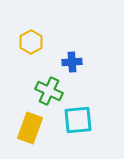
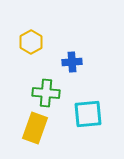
green cross: moved 3 px left, 2 px down; rotated 20 degrees counterclockwise
cyan square: moved 10 px right, 6 px up
yellow rectangle: moved 5 px right
